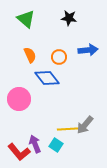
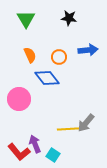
green triangle: rotated 18 degrees clockwise
gray arrow: moved 1 px right, 2 px up
cyan square: moved 3 px left, 10 px down
